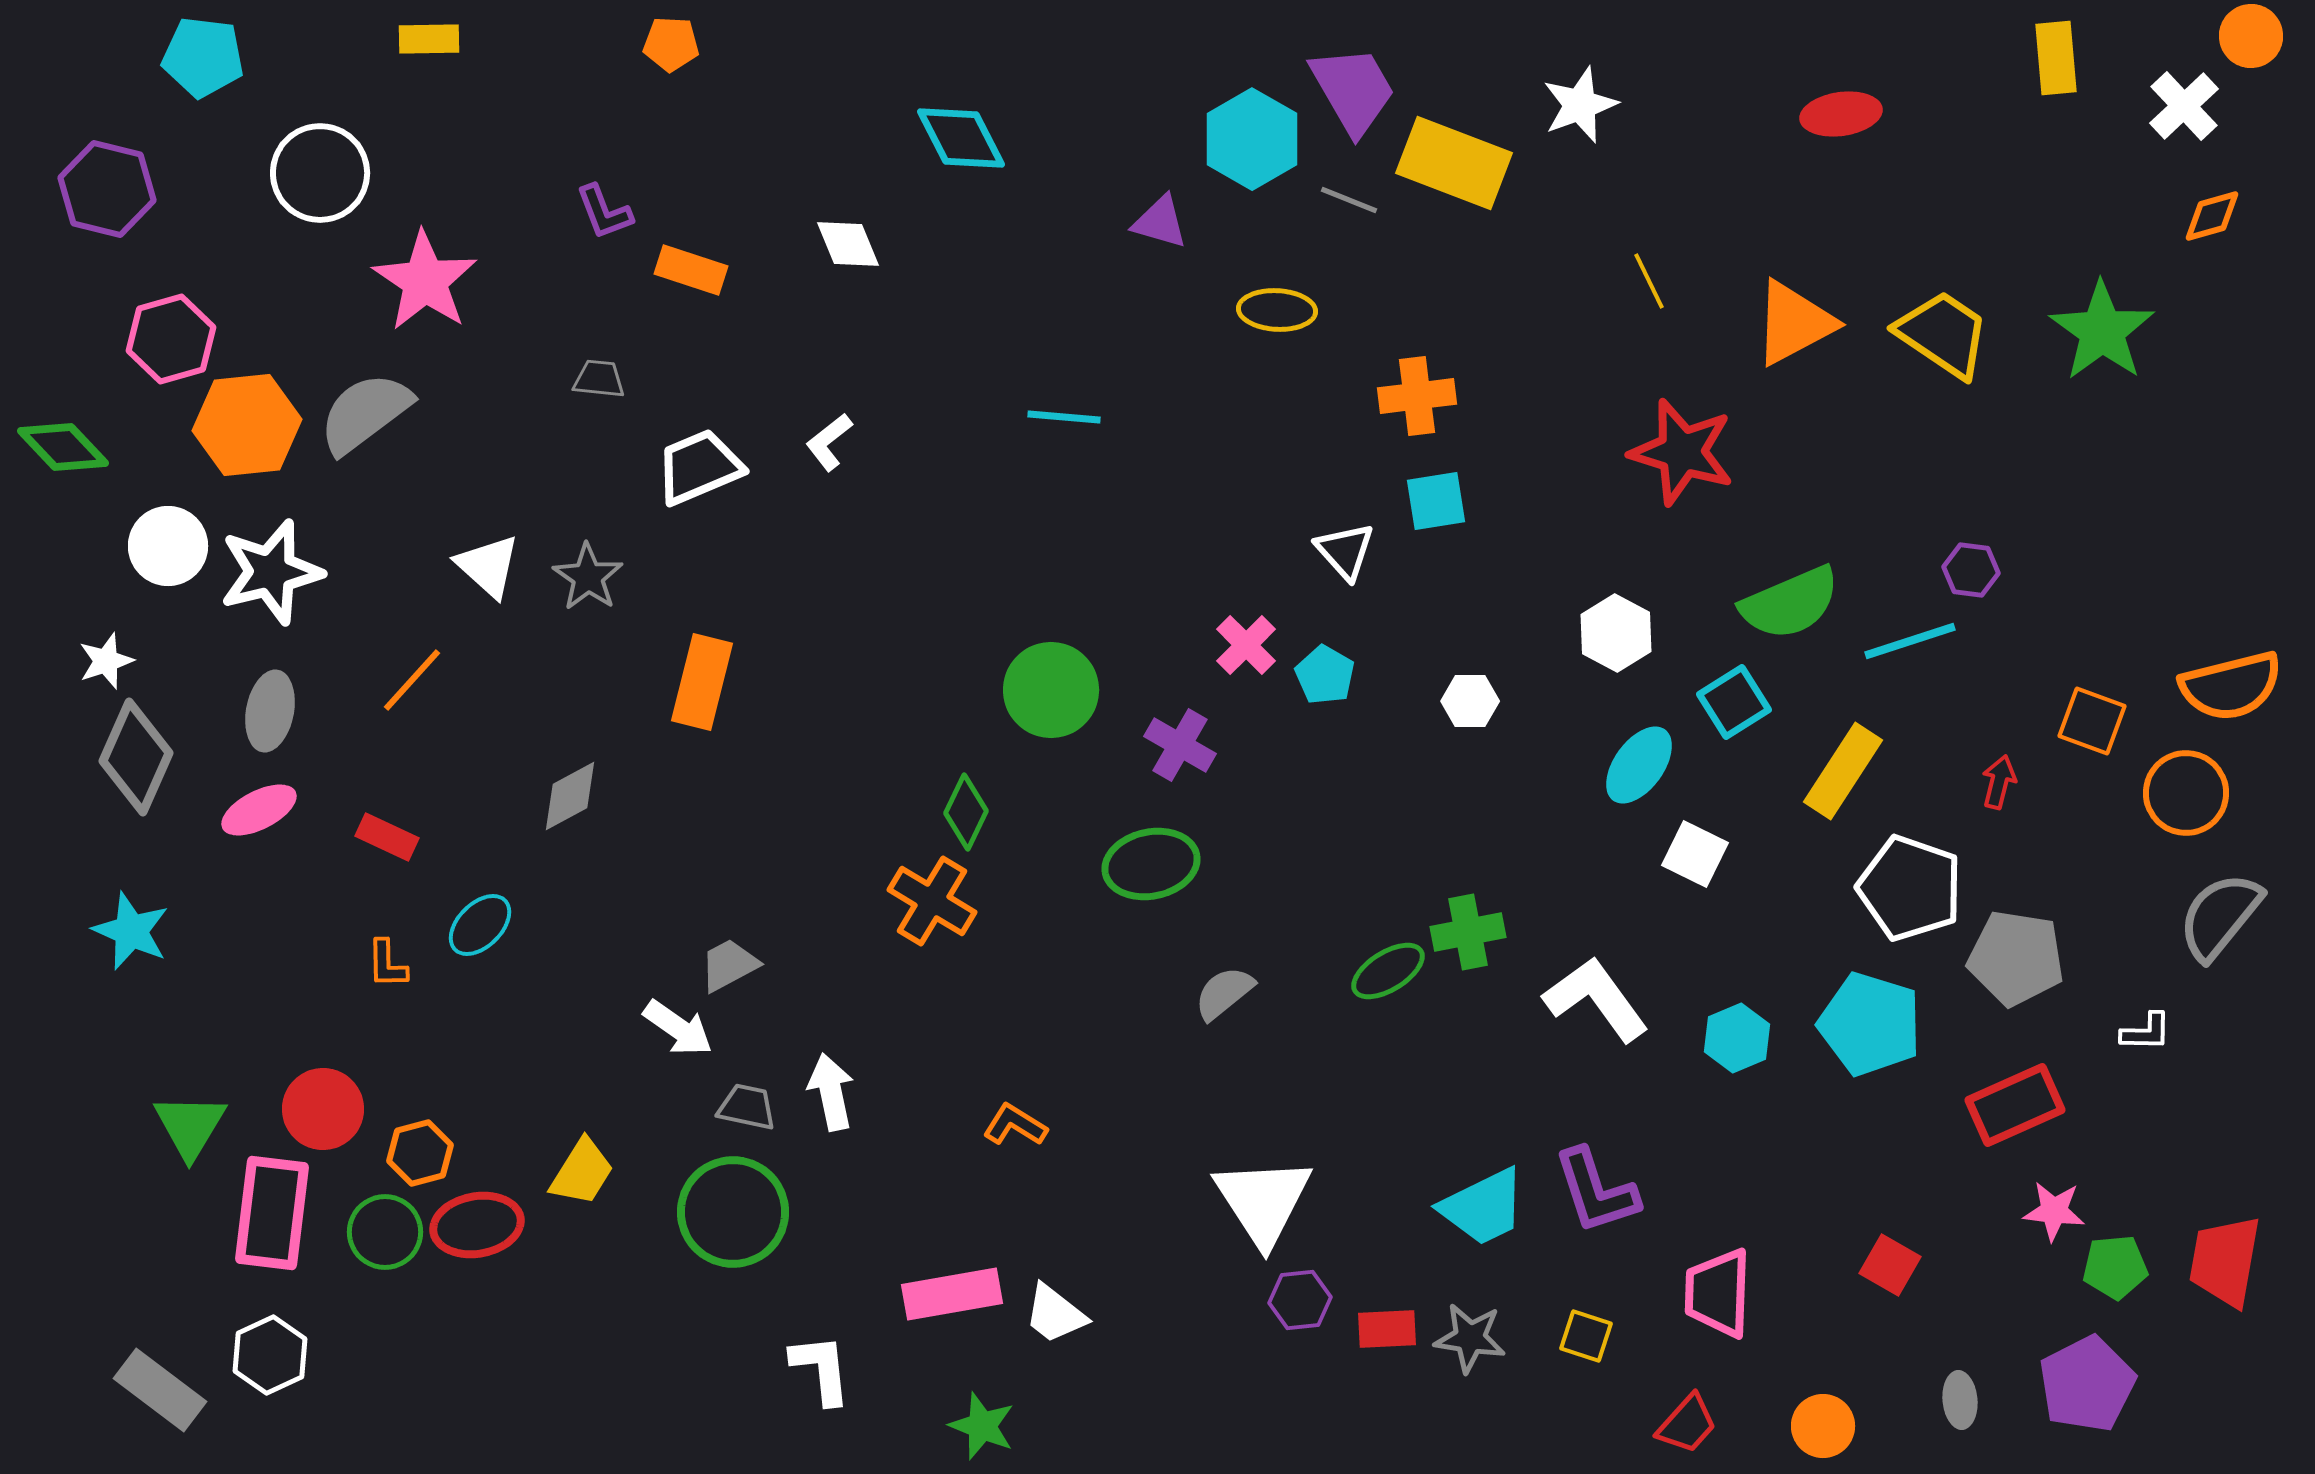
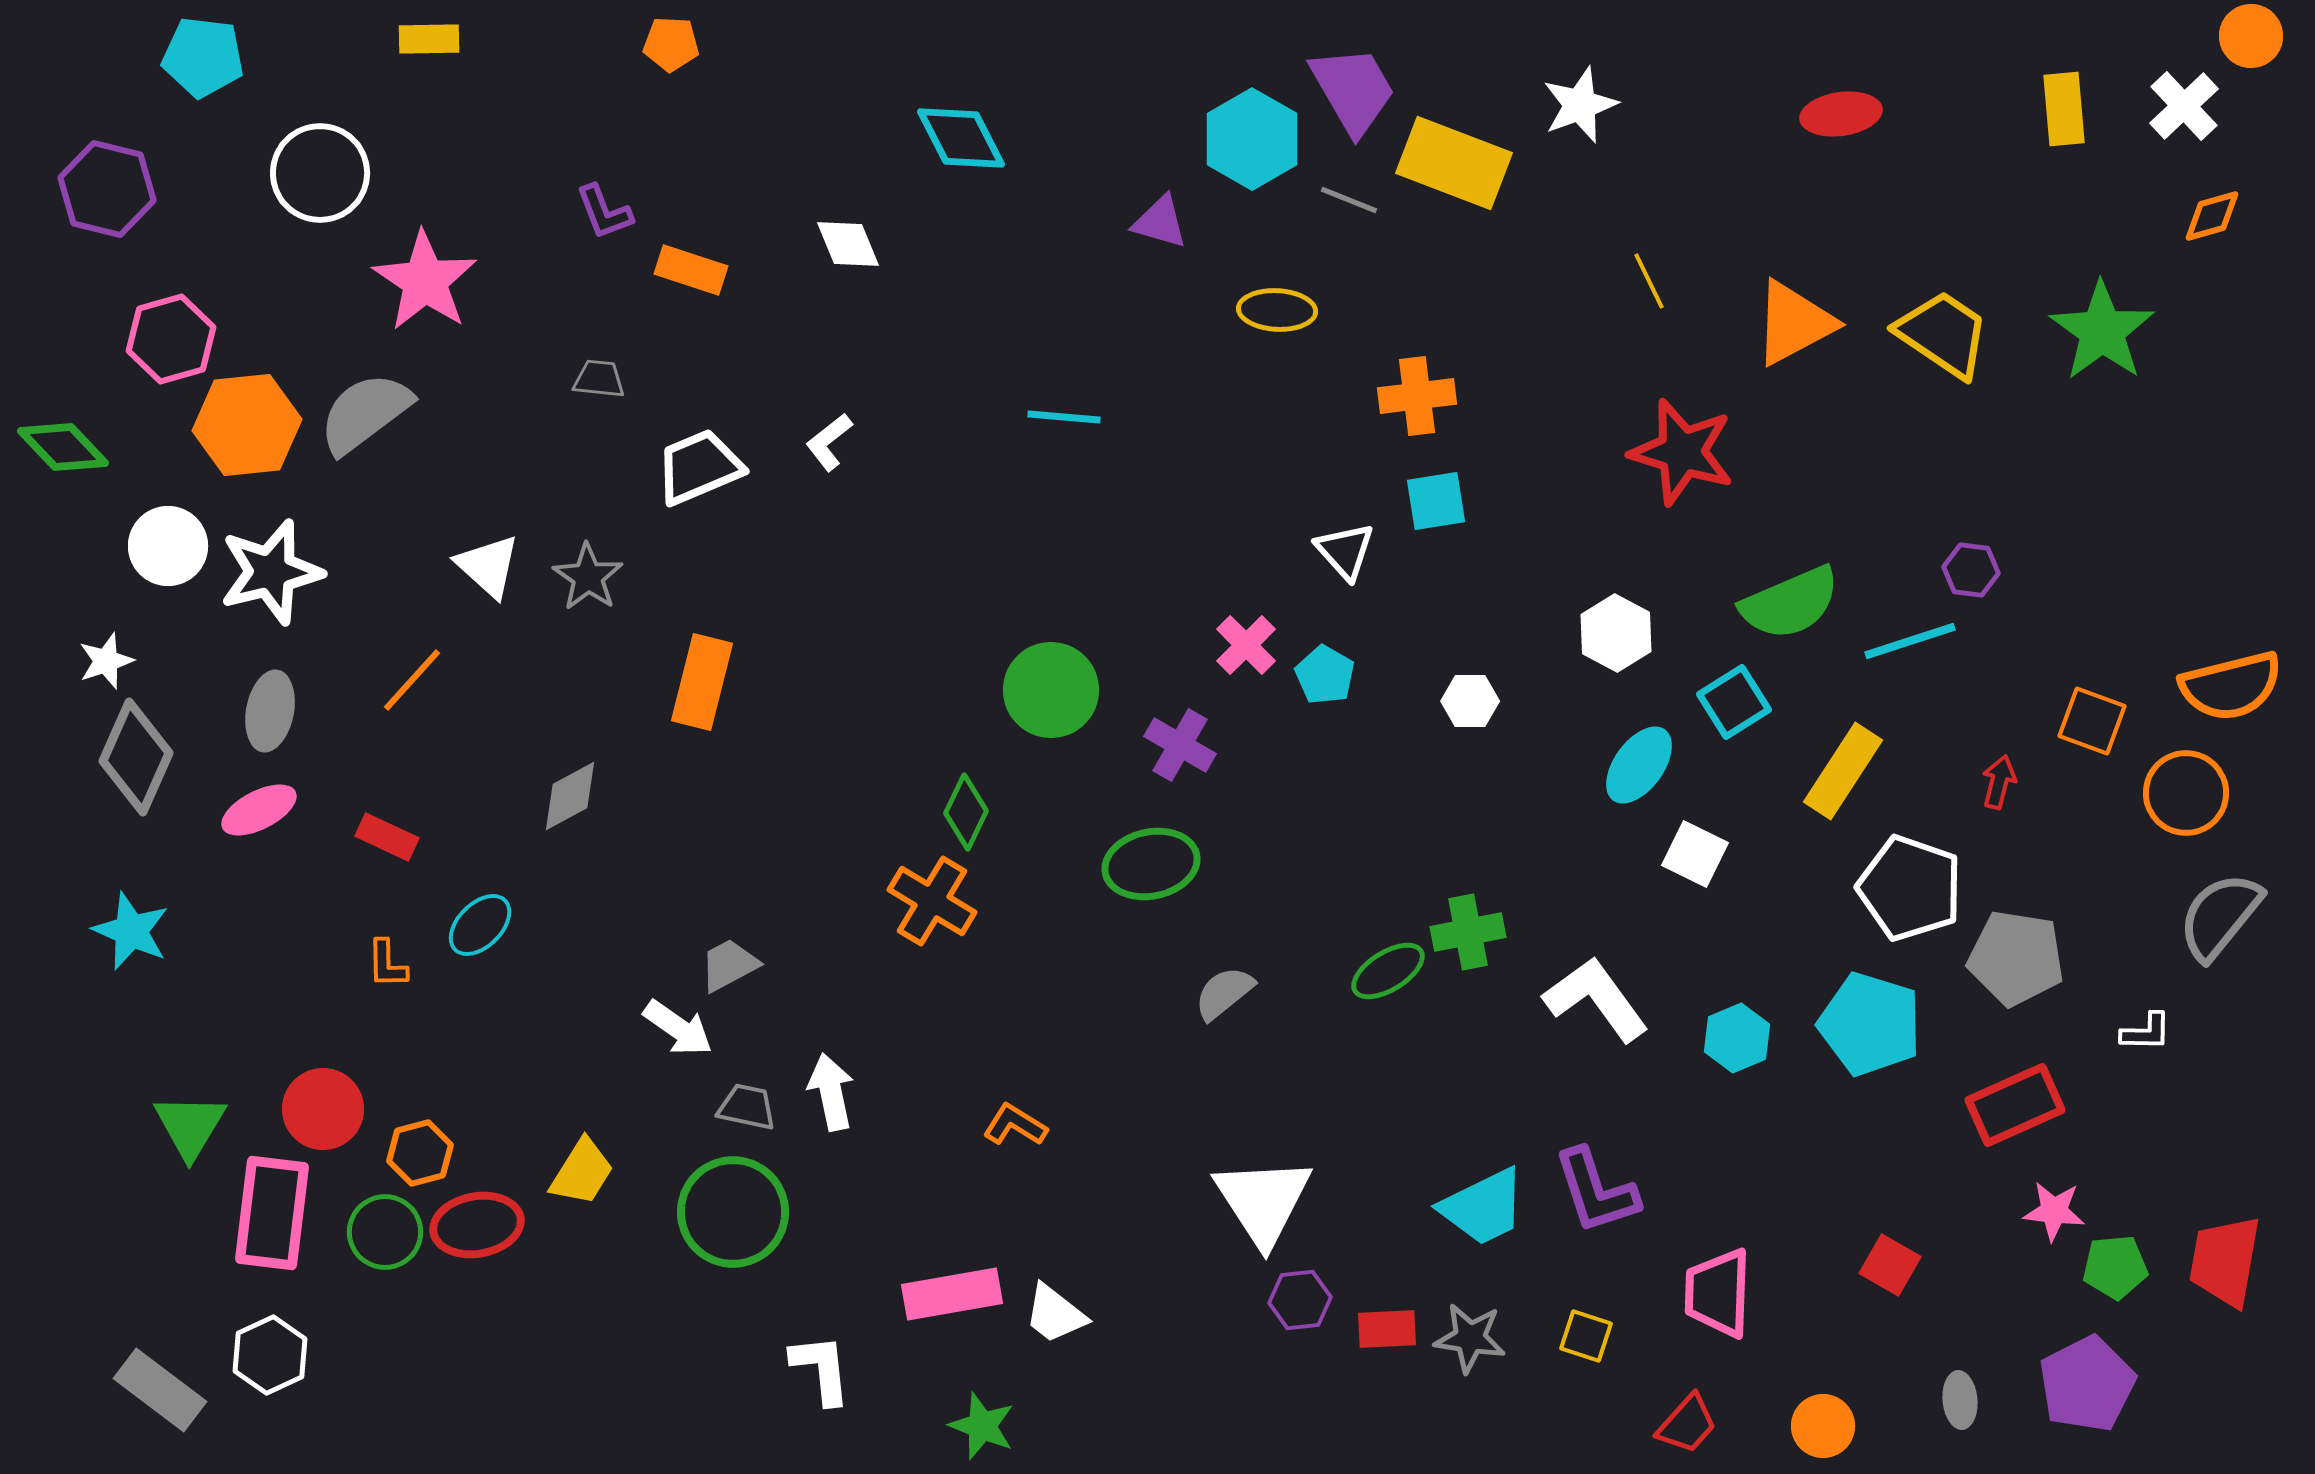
yellow rectangle at (2056, 58): moved 8 px right, 51 px down
